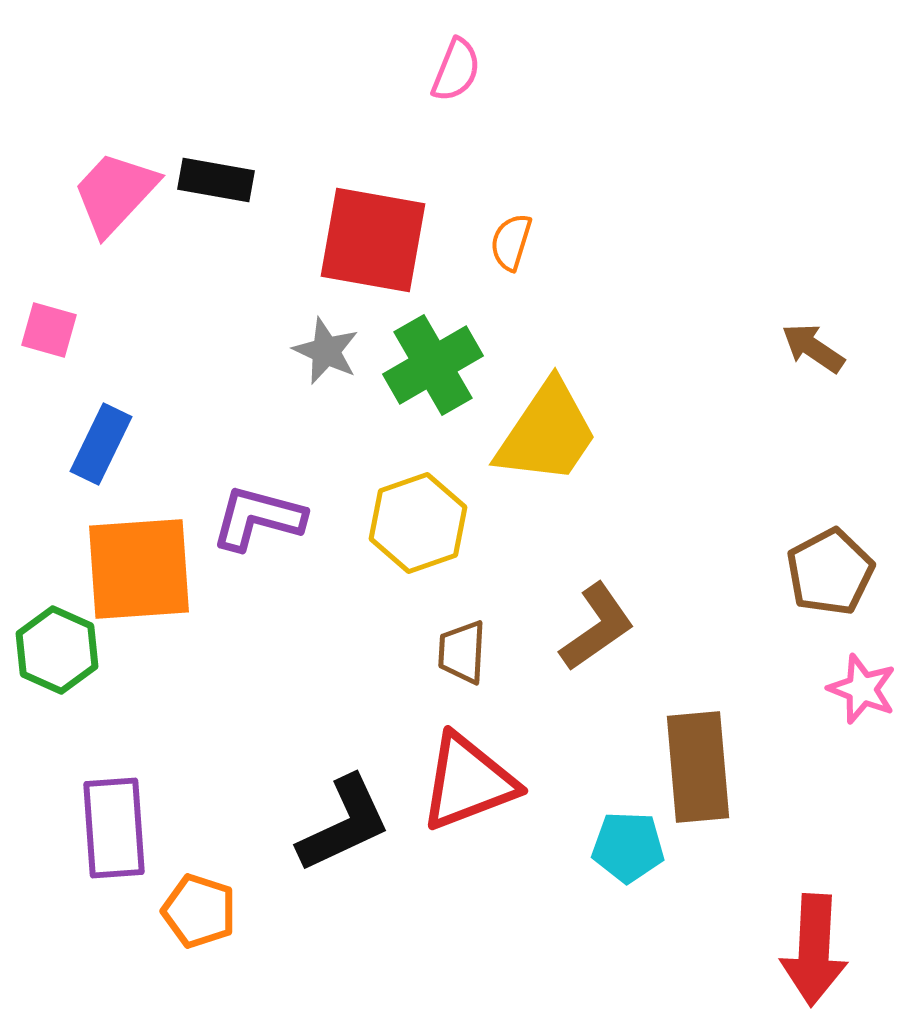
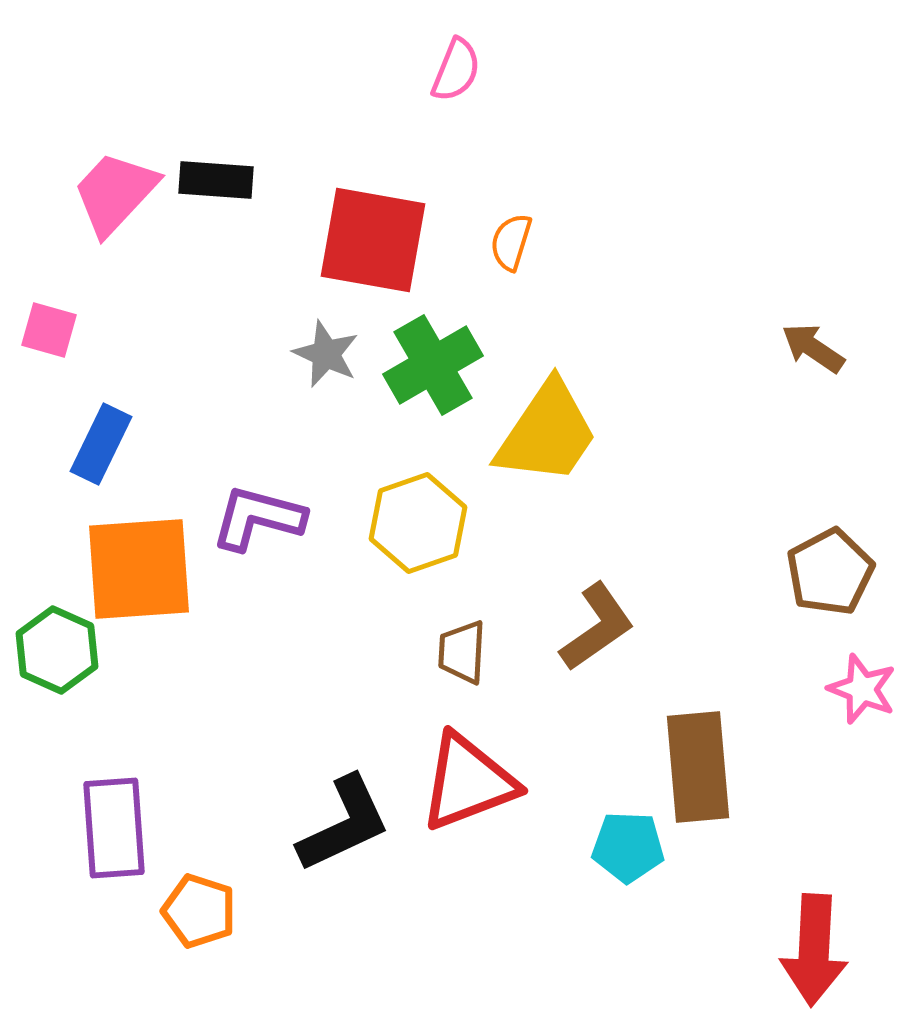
black rectangle: rotated 6 degrees counterclockwise
gray star: moved 3 px down
